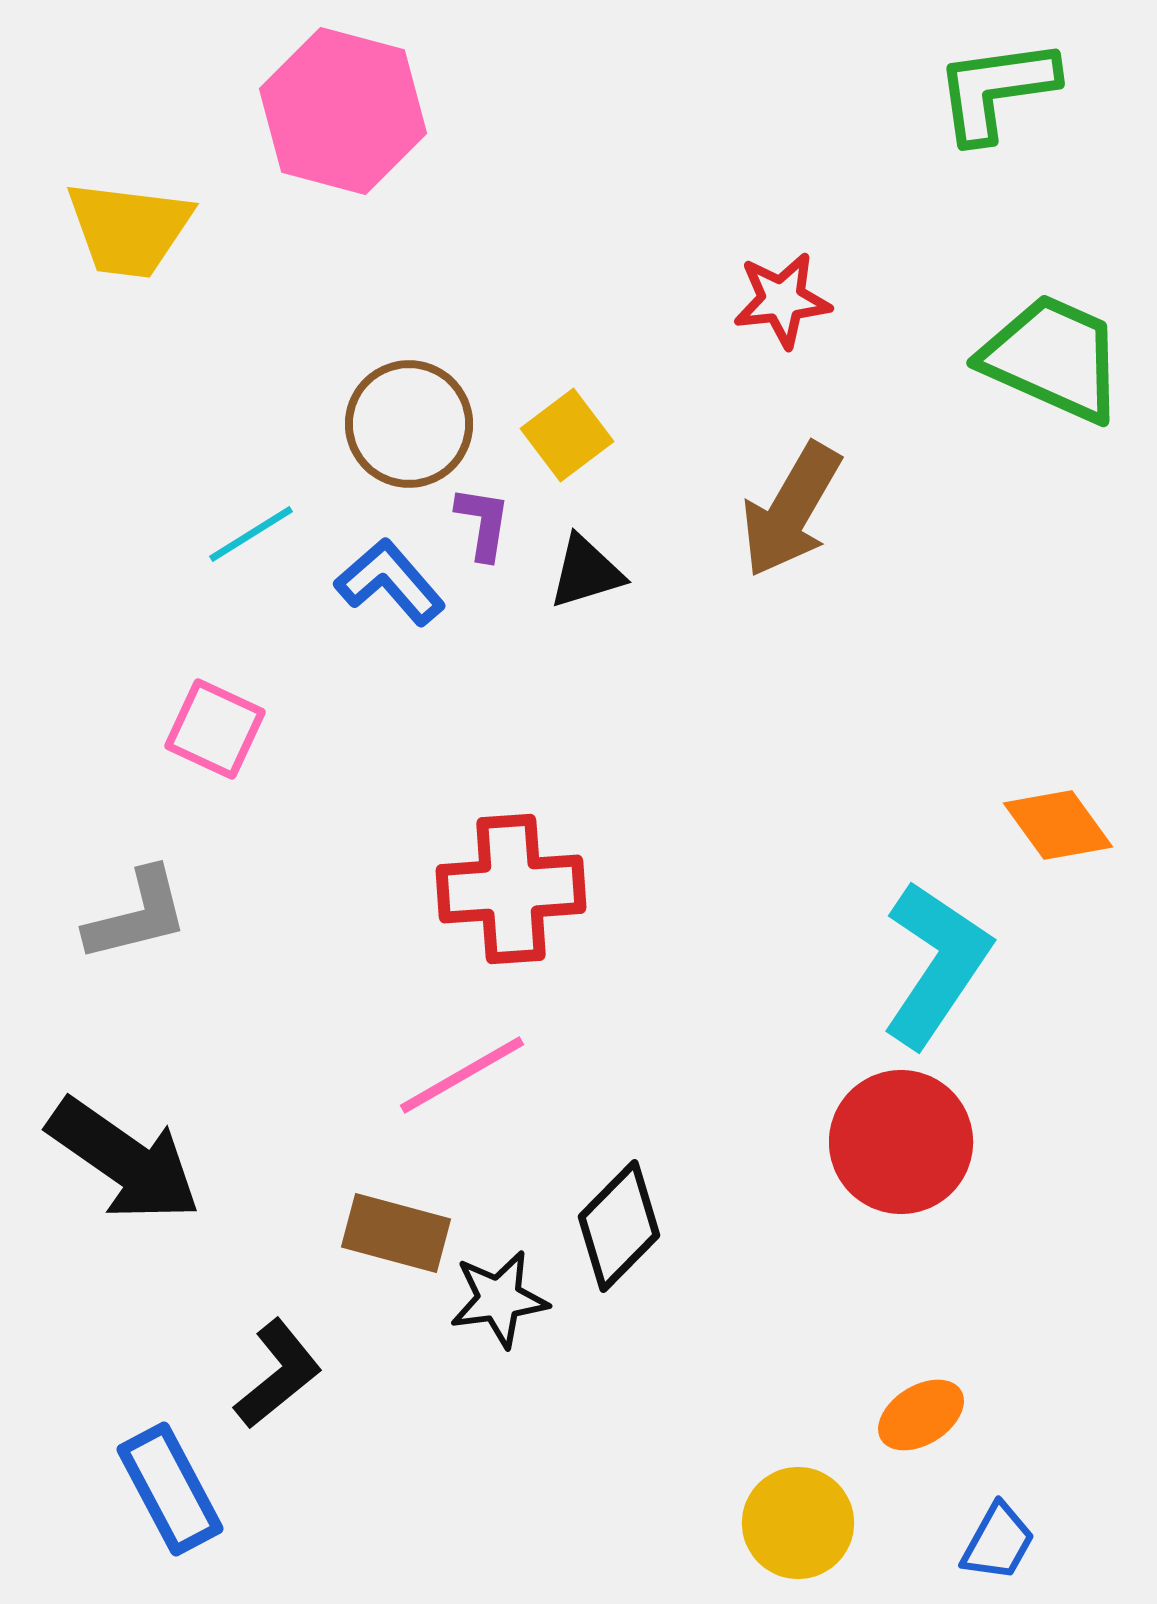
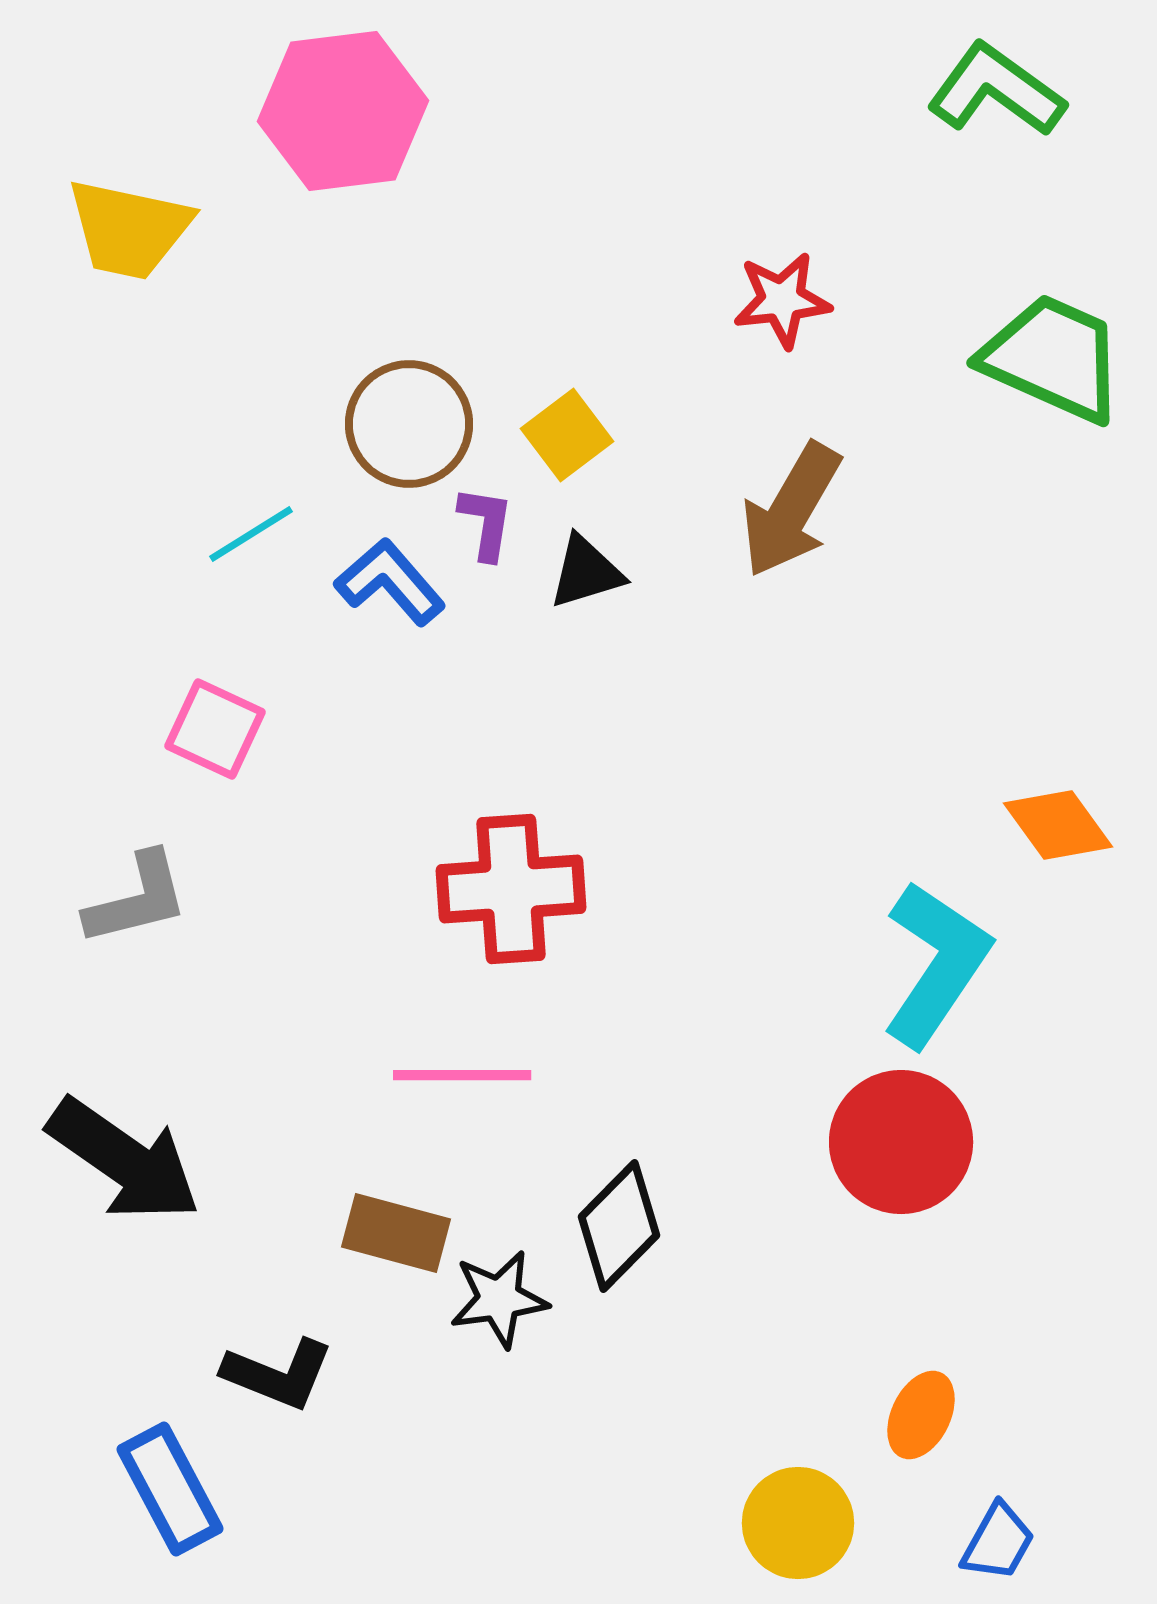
green L-shape: rotated 44 degrees clockwise
pink hexagon: rotated 22 degrees counterclockwise
yellow trapezoid: rotated 5 degrees clockwise
purple L-shape: moved 3 px right
gray L-shape: moved 16 px up
pink line: rotated 30 degrees clockwise
black L-shape: rotated 61 degrees clockwise
orange ellipse: rotated 32 degrees counterclockwise
